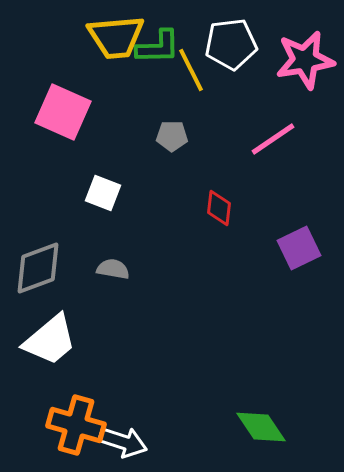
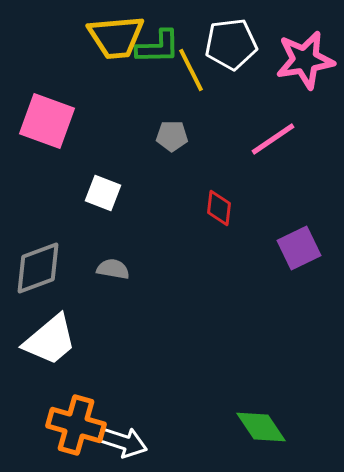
pink square: moved 16 px left, 9 px down; rotated 4 degrees counterclockwise
